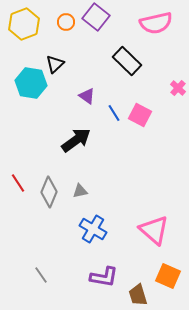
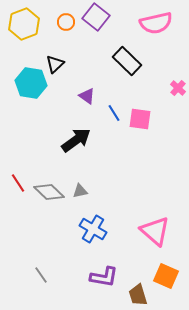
pink square: moved 4 px down; rotated 20 degrees counterclockwise
gray diamond: rotated 68 degrees counterclockwise
pink triangle: moved 1 px right, 1 px down
orange square: moved 2 px left
